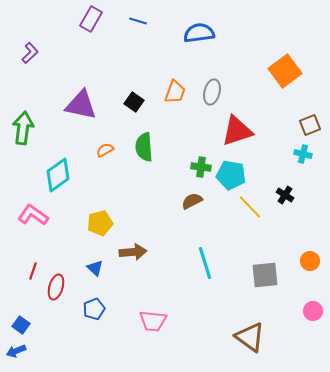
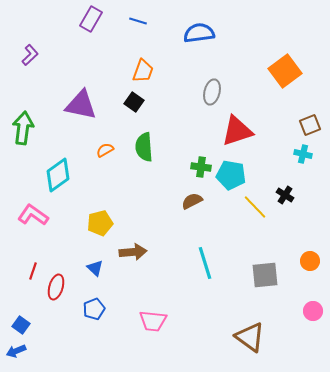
purple L-shape: moved 2 px down
orange trapezoid: moved 32 px left, 21 px up
yellow line: moved 5 px right
